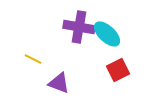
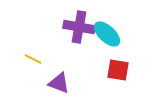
red square: rotated 35 degrees clockwise
